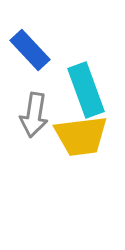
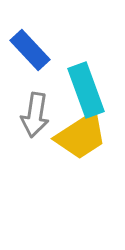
gray arrow: moved 1 px right
yellow trapezoid: rotated 26 degrees counterclockwise
